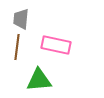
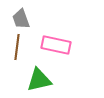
gray trapezoid: rotated 25 degrees counterclockwise
green triangle: rotated 8 degrees counterclockwise
